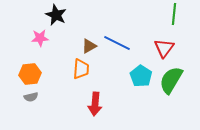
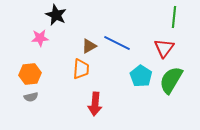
green line: moved 3 px down
